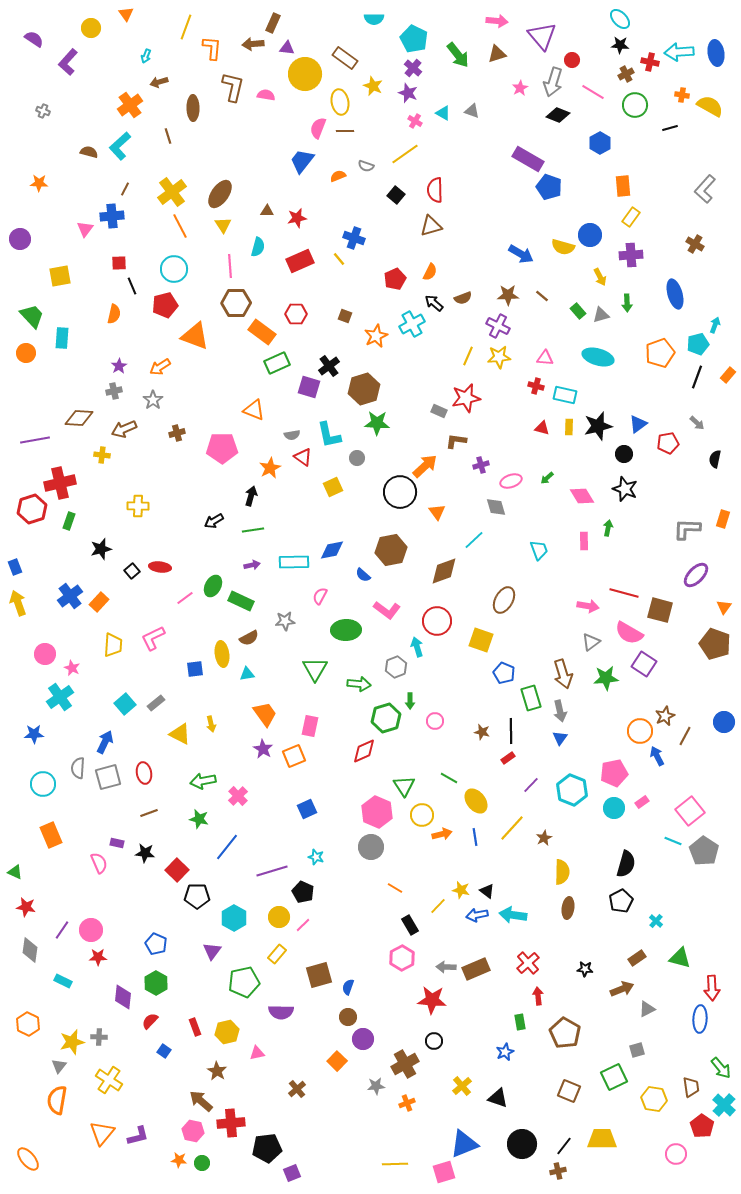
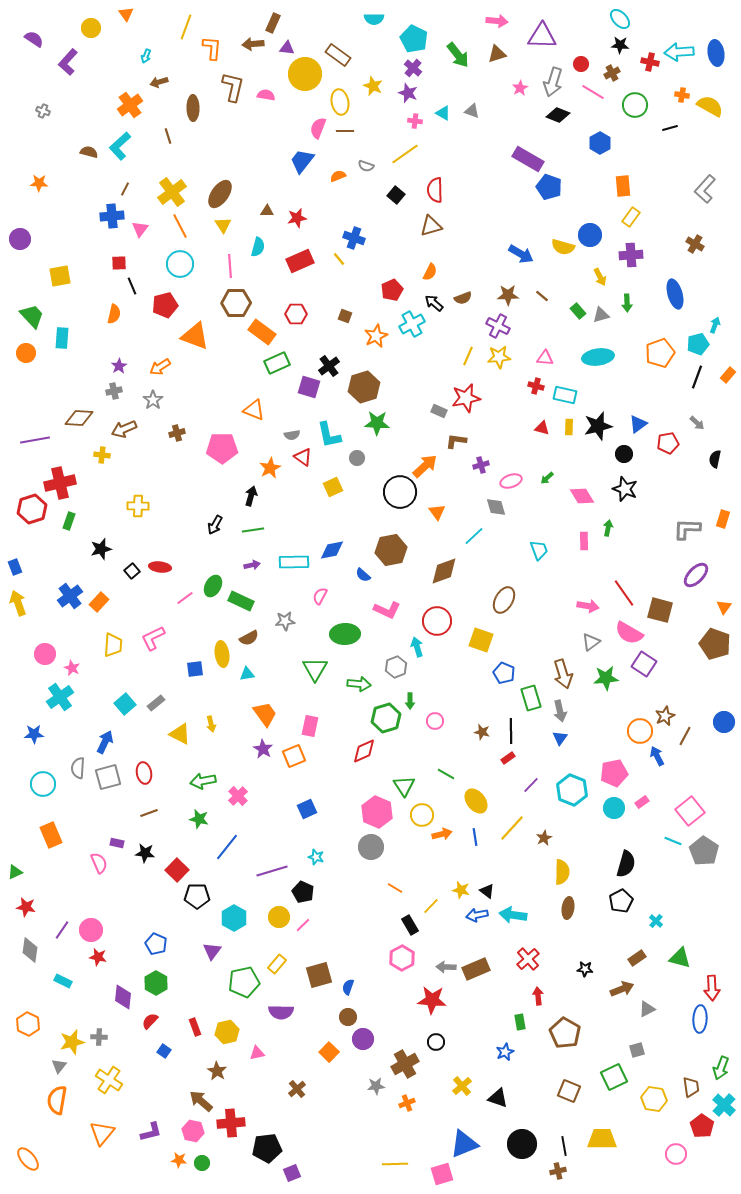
purple triangle at (542, 36): rotated 48 degrees counterclockwise
brown rectangle at (345, 58): moved 7 px left, 3 px up
red circle at (572, 60): moved 9 px right, 4 px down
brown cross at (626, 74): moved 14 px left, 1 px up
pink cross at (415, 121): rotated 24 degrees counterclockwise
pink triangle at (85, 229): moved 55 px right
cyan circle at (174, 269): moved 6 px right, 5 px up
red pentagon at (395, 279): moved 3 px left, 11 px down
cyan ellipse at (598, 357): rotated 24 degrees counterclockwise
brown hexagon at (364, 389): moved 2 px up
black arrow at (214, 521): moved 1 px right, 4 px down; rotated 30 degrees counterclockwise
cyan line at (474, 540): moved 4 px up
red line at (624, 593): rotated 40 degrees clockwise
pink L-shape at (387, 610): rotated 12 degrees counterclockwise
green ellipse at (346, 630): moved 1 px left, 4 px down
green line at (449, 778): moved 3 px left, 4 px up
green triangle at (15, 872): rotated 49 degrees counterclockwise
yellow line at (438, 906): moved 7 px left
yellow rectangle at (277, 954): moved 10 px down
red star at (98, 957): rotated 12 degrees clockwise
red cross at (528, 963): moved 4 px up
black circle at (434, 1041): moved 2 px right, 1 px down
orange square at (337, 1061): moved 8 px left, 9 px up
green arrow at (721, 1068): rotated 60 degrees clockwise
purple L-shape at (138, 1136): moved 13 px right, 4 px up
black line at (564, 1146): rotated 48 degrees counterclockwise
pink square at (444, 1172): moved 2 px left, 2 px down
